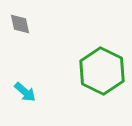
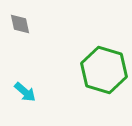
green hexagon: moved 2 px right, 1 px up; rotated 9 degrees counterclockwise
